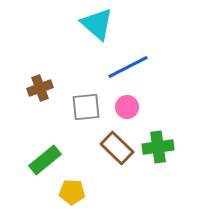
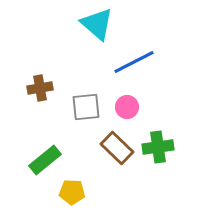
blue line: moved 6 px right, 5 px up
brown cross: rotated 10 degrees clockwise
